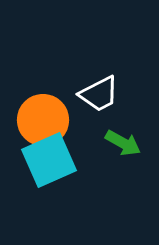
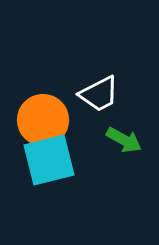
green arrow: moved 1 px right, 3 px up
cyan square: rotated 10 degrees clockwise
